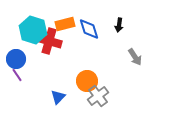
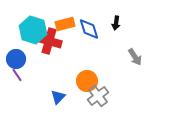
black arrow: moved 3 px left, 2 px up
